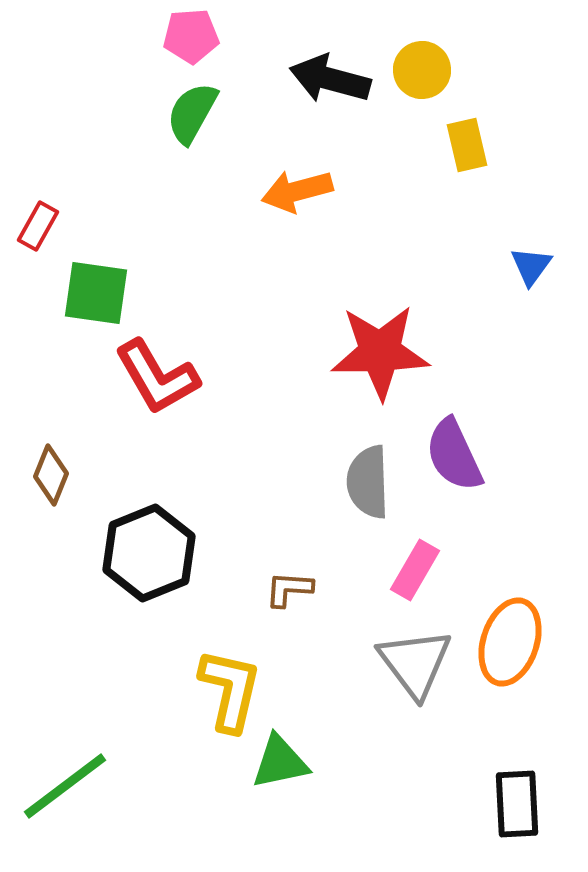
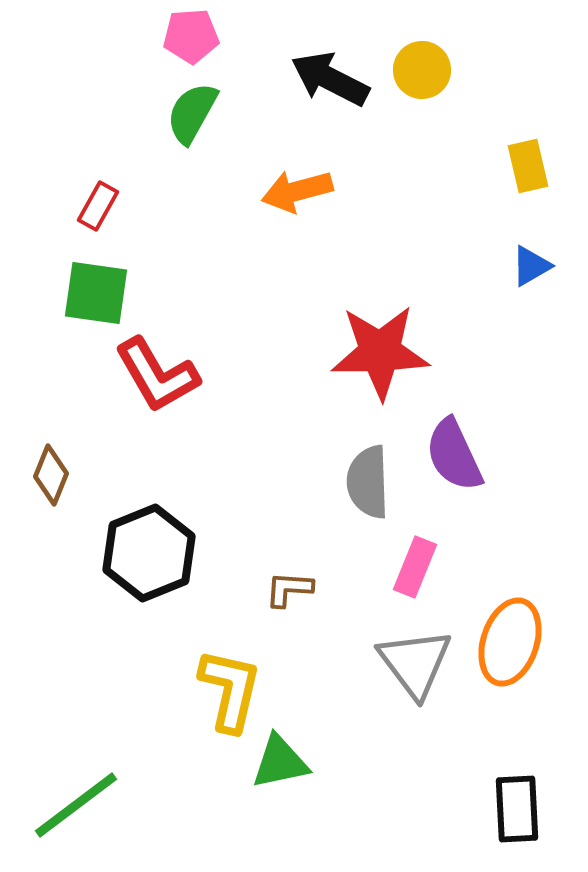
black arrow: rotated 12 degrees clockwise
yellow rectangle: moved 61 px right, 21 px down
red rectangle: moved 60 px right, 20 px up
blue triangle: rotated 24 degrees clockwise
red L-shape: moved 2 px up
pink rectangle: moved 3 px up; rotated 8 degrees counterclockwise
green line: moved 11 px right, 19 px down
black rectangle: moved 5 px down
